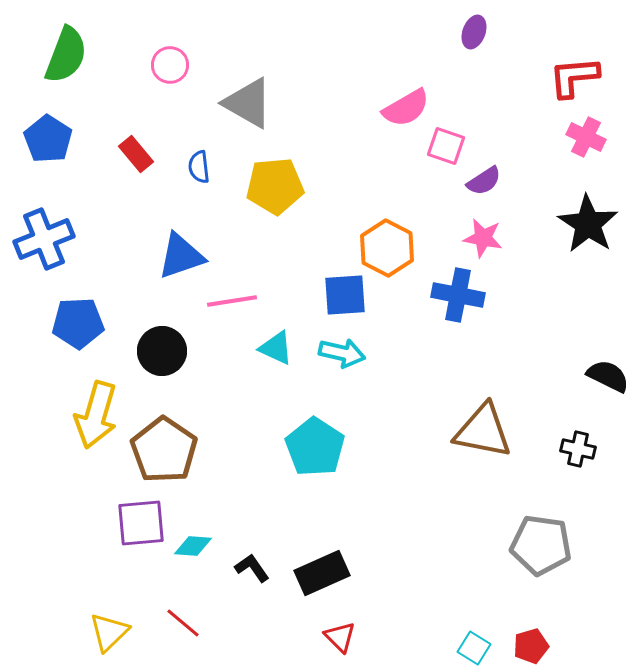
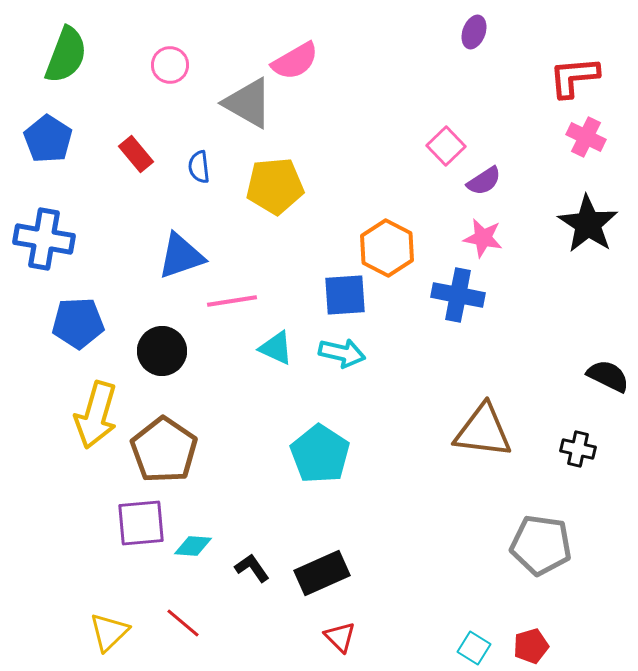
pink semicircle at (406, 108): moved 111 px left, 47 px up
pink square at (446, 146): rotated 27 degrees clockwise
blue cross at (44, 239): rotated 32 degrees clockwise
brown triangle at (483, 431): rotated 4 degrees counterclockwise
cyan pentagon at (315, 447): moved 5 px right, 7 px down
